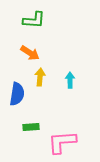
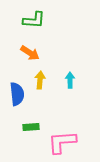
yellow arrow: moved 3 px down
blue semicircle: rotated 15 degrees counterclockwise
